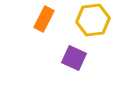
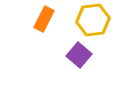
purple square: moved 5 px right, 3 px up; rotated 15 degrees clockwise
